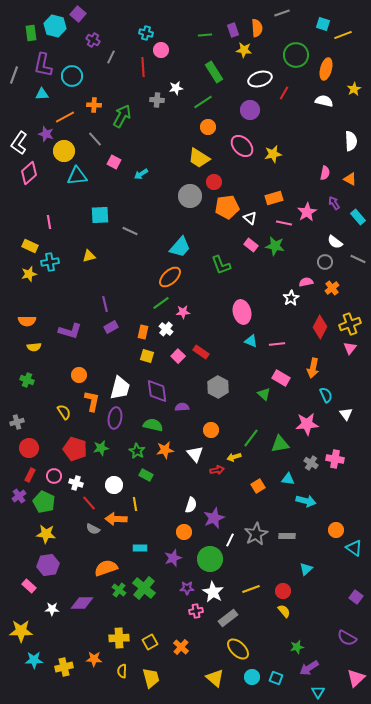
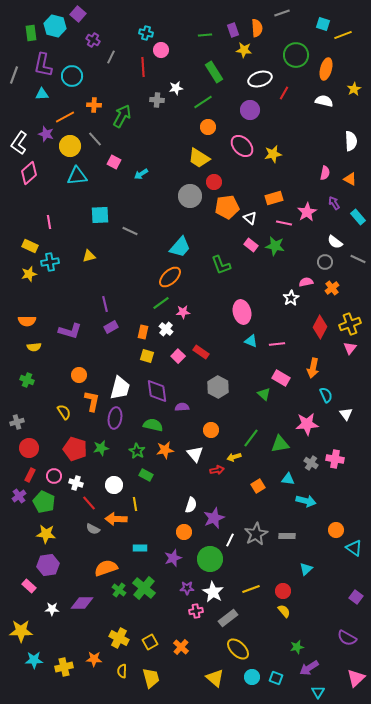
yellow circle at (64, 151): moved 6 px right, 5 px up
yellow cross at (119, 638): rotated 30 degrees clockwise
